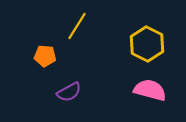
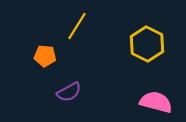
pink semicircle: moved 6 px right, 12 px down
